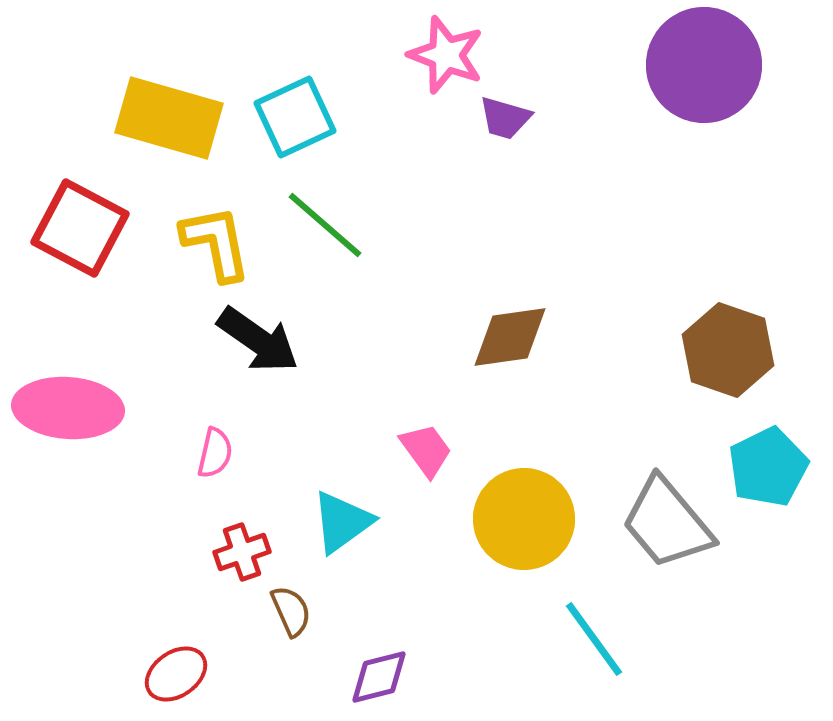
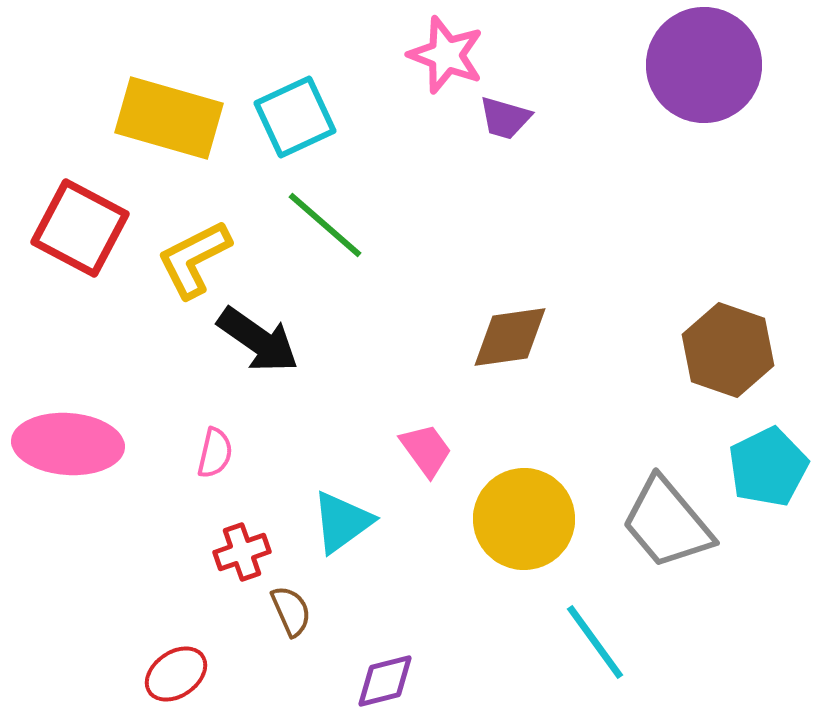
yellow L-shape: moved 22 px left, 16 px down; rotated 106 degrees counterclockwise
pink ellipse: moved 36 px down
cyan line: moved 1 px right, 3 px down
purple diamond: moved 6 px right, 4 px down
